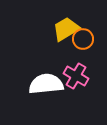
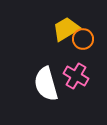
white semicircle: rotated 100 degrees counterclockwise
